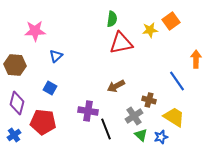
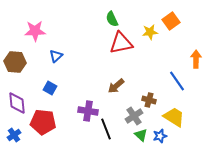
green semicircle: rotated 147 degrees clockwise
yellow star: moved 2 px down
brown hexagon: moved 3 px up
brown arrow: rotated 12 degrees counterclockwise
purple diamond: rotated 20 degrees counterclockwise
blue star: moved 1 px left, 1 px up
